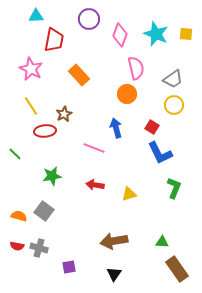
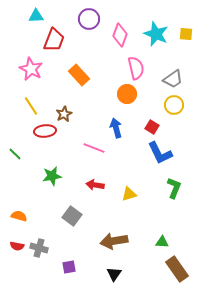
red trapezoid: rotated 10 degrees clockwise
gray square: moved 28 px right, 5 px down
